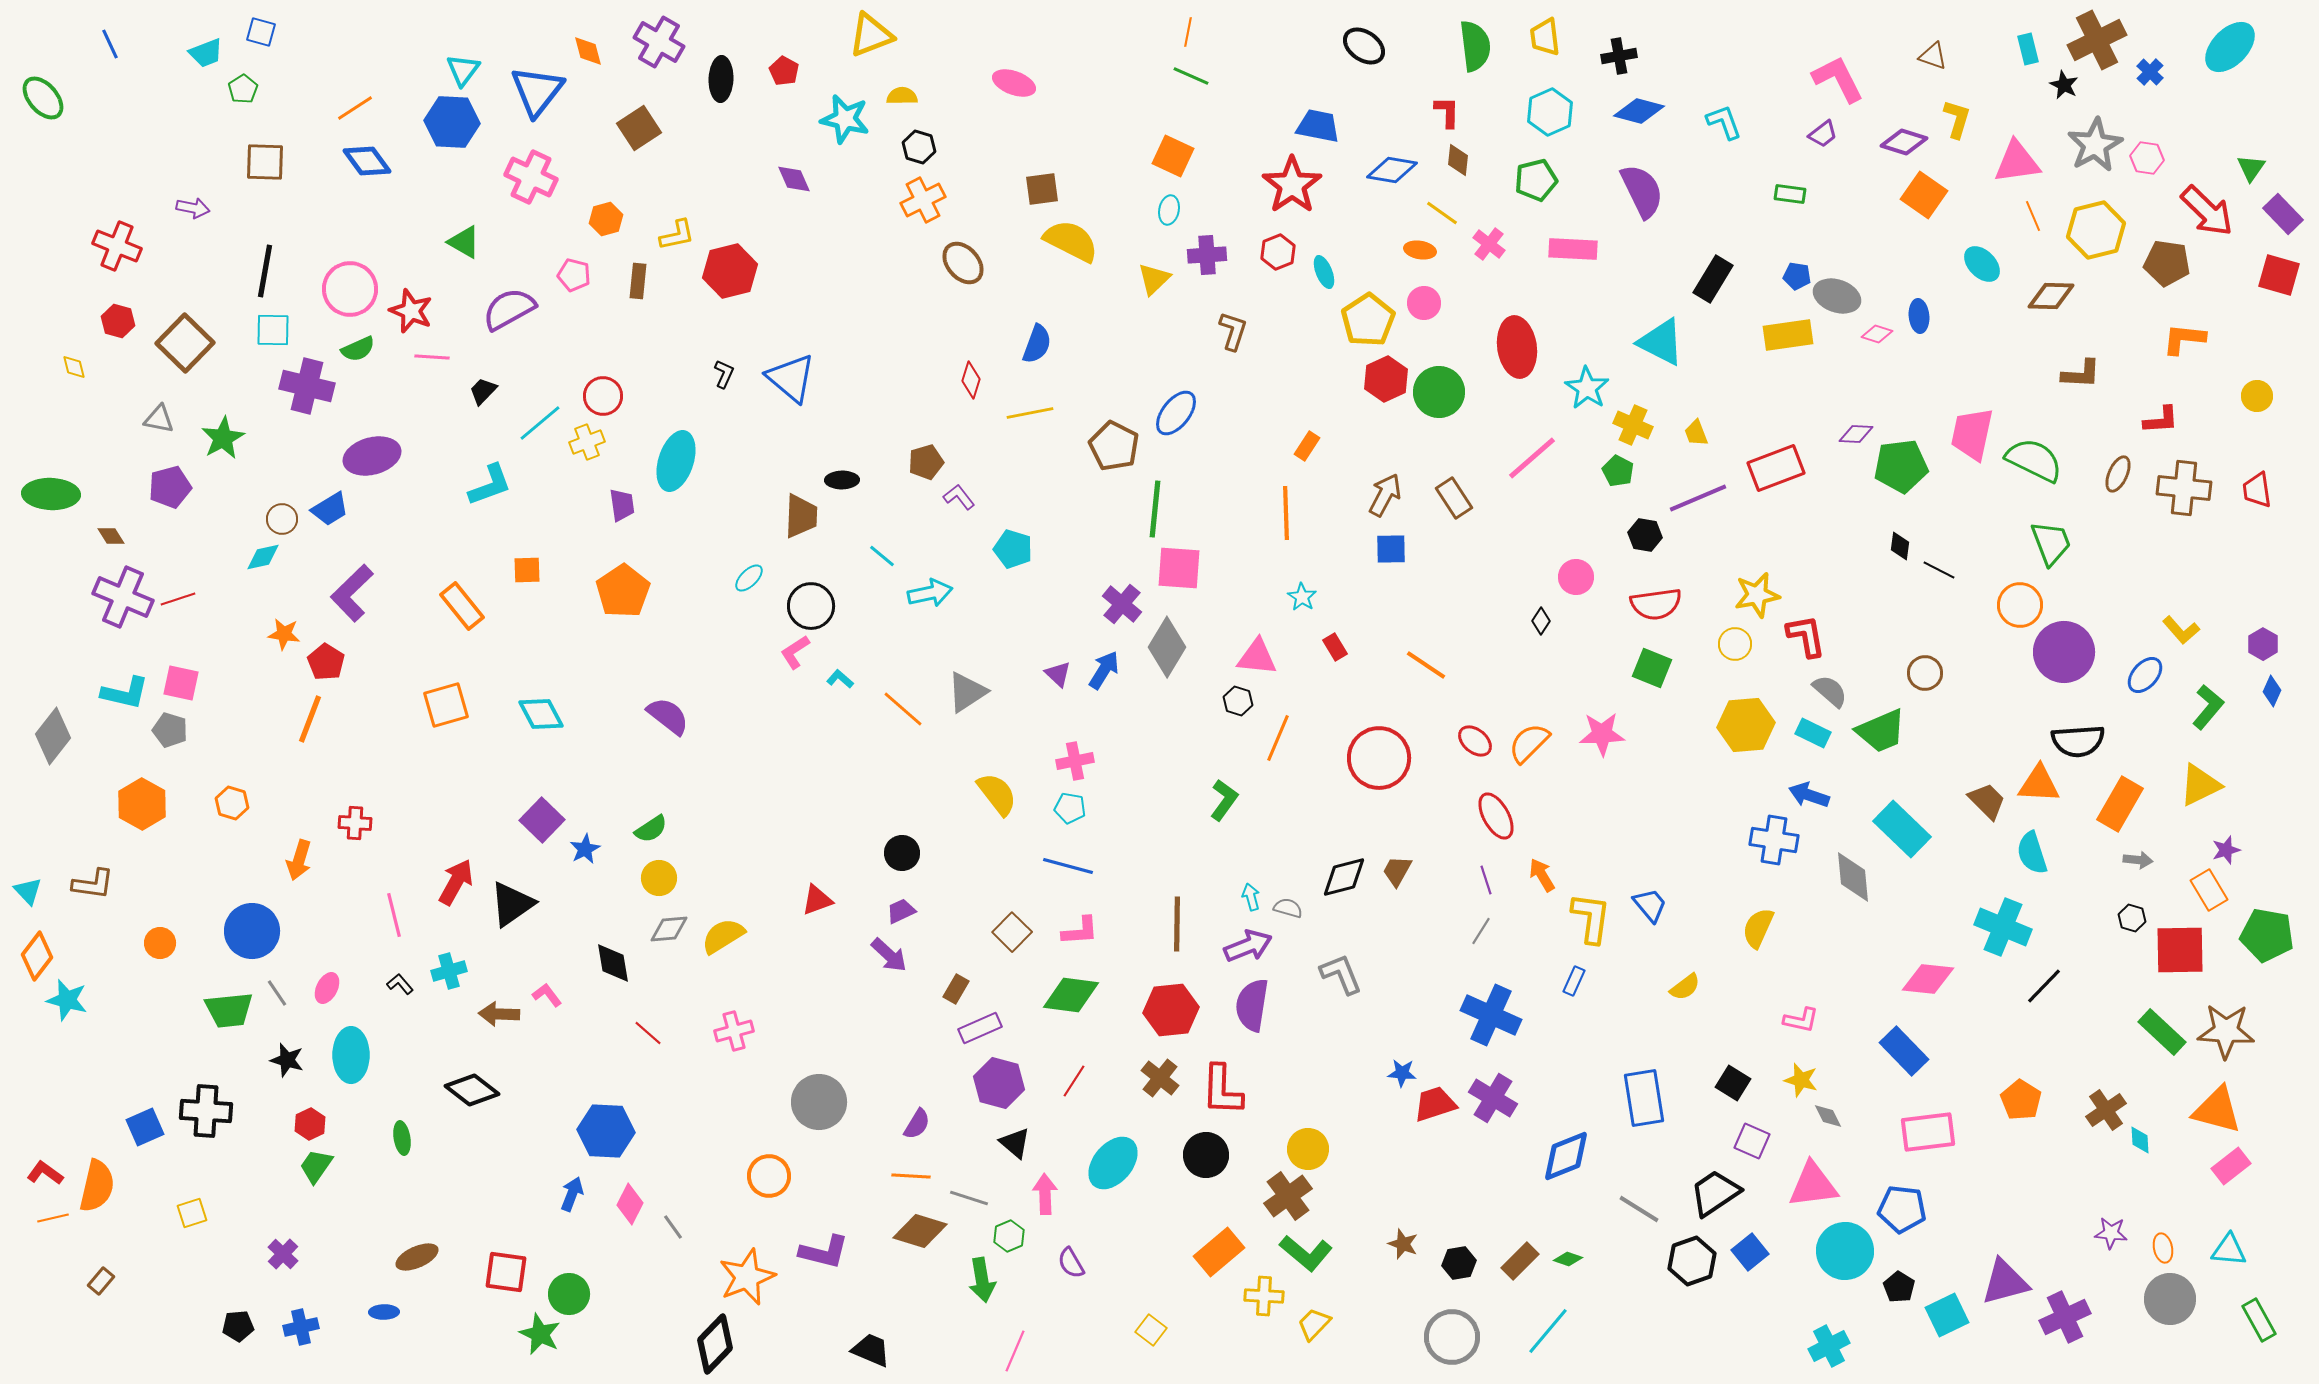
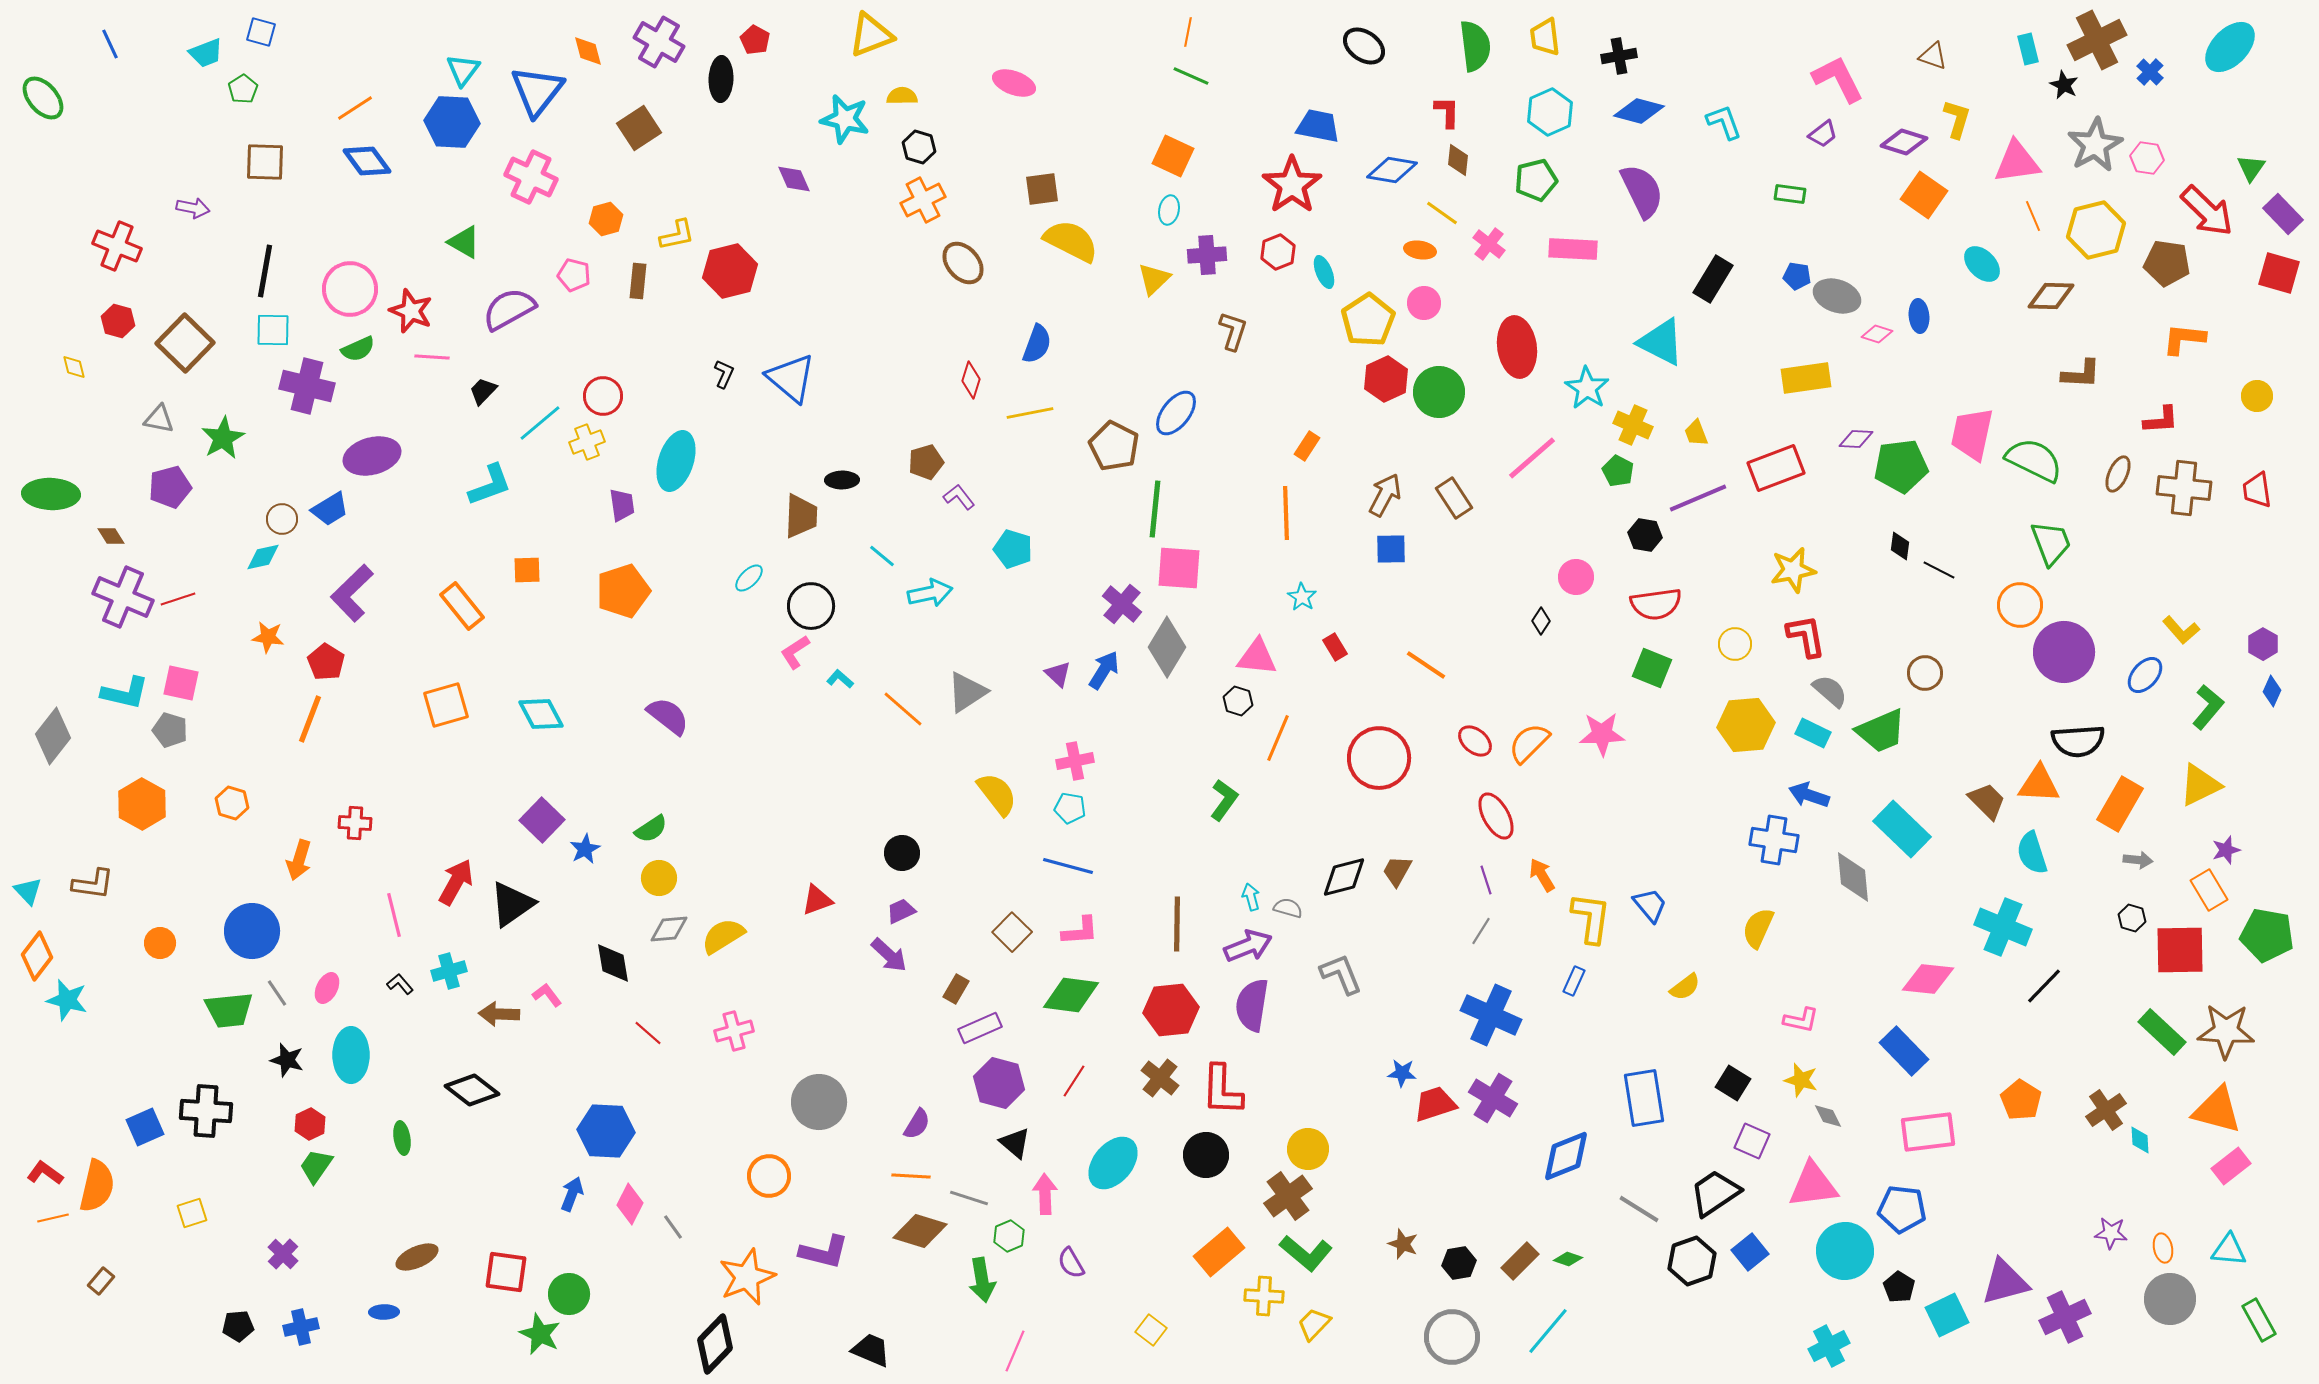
red pentagon at (784, 71): moved 29 px left, 31 px up
red square at (2279, 275): moved 2 px up
yellow rectangle at (1788, 335): moved 18 px right, 43 px down
purple diamond at (1856, 434): moved 5 px down
orange pentagon at (623, 591): rotated 16 degrees clockwise
yellow star at (1757, 595): moved 36 px right, 25 px up
orange star at (284, 634): moved 16 px left, 3 px down
